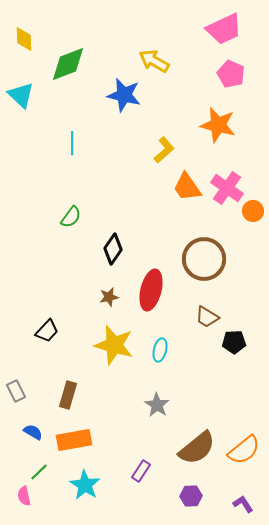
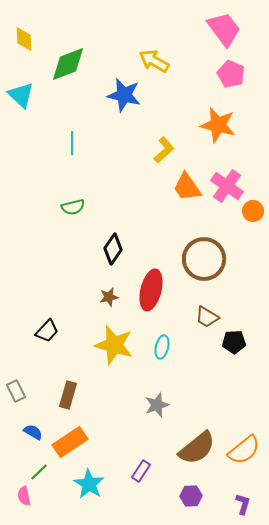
pink trapezoid: rotated 102 degrees counterclockwise
pink cross: moved 2 px up
green semicircle: moved 2 px right, 10 px up; rotated 40 degrees clockwise
cyan ellipse: moved 2 px right, 3 px up
gray star: rotated 20 degrees clockwise
orange rectangle: moved 4 px left, 2 px down; rotated 24 degrees counterclockwise
cyan star: moved 4 px right, 1 px up
purple L-shape: rotated 50 degrees clockwise
